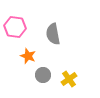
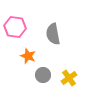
yellow cross: moved 1 px up
